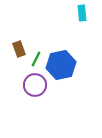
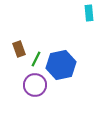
cyan rectangle: moved 7 px right
